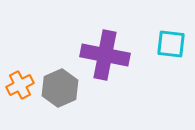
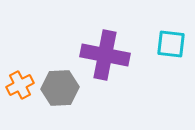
gray hexagon: rotated 21 degrees clockwise
